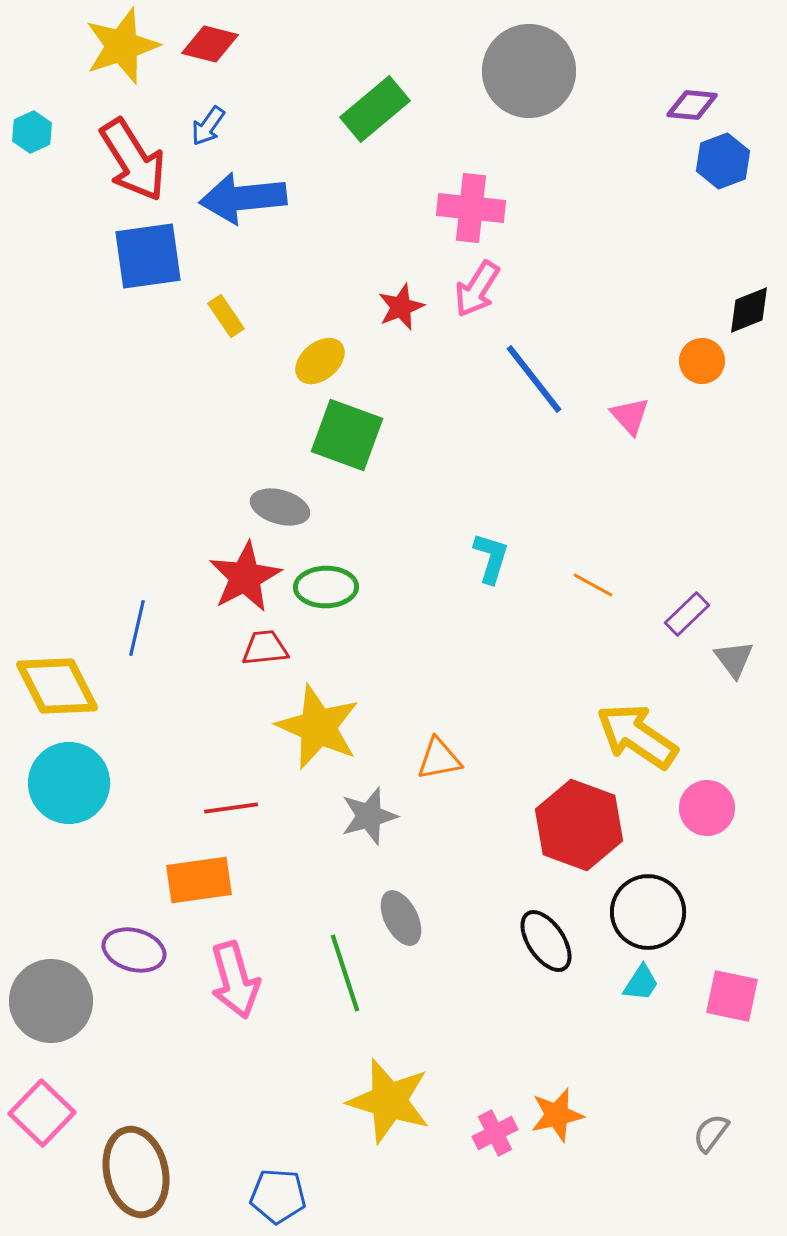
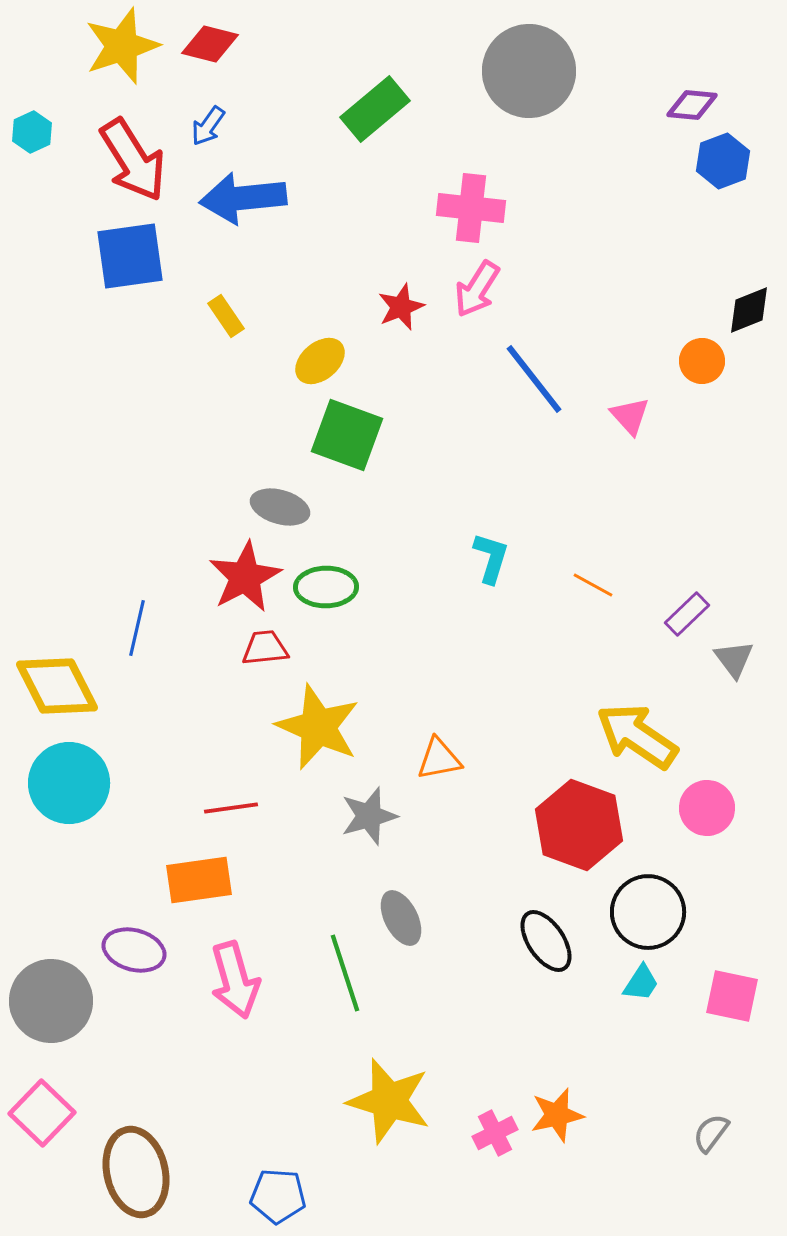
blue square at (148, 256): moved 18 px left
